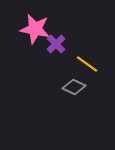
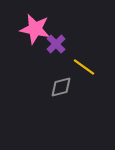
yellow line: moved 3 px left, 3 px down
gray diamond: moved 13 px left; rotated 40 degrees counterclockwise
